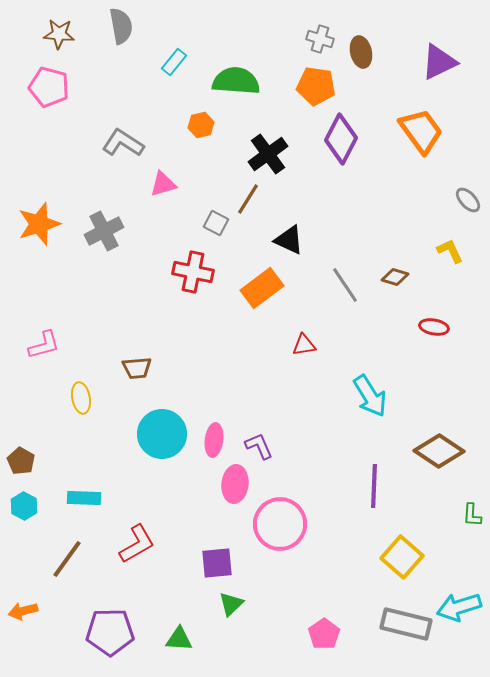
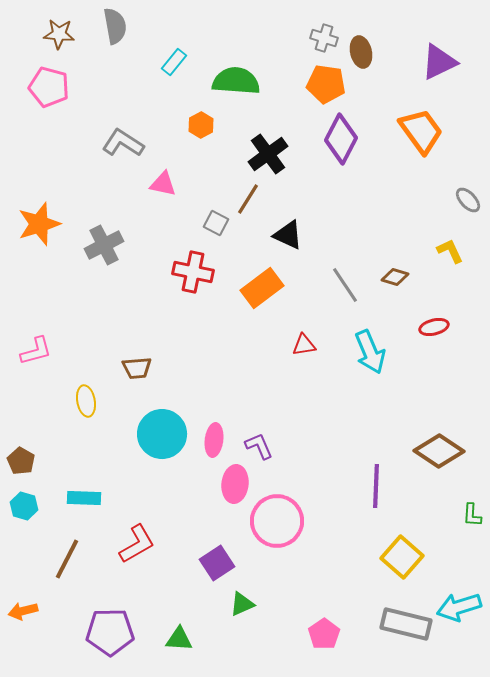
gray semicircle at (121, 26): moved 6 px left
gray cross at (320, 39): moved 4 px right, 1 px up
orange pentagon at (316, 86): moved 10 px right, 2 px up
orange hexagon at (201, 125): rotated 15 degrees counterclockwise
pink triangle at (163, 184): rotated 28 degrees clockwise
gray cross at (104, 231): moved 14 px down
black triangle at (289, 240): moved 1 px left, 5 px up
red ellipse at (434, 327): rotated 24 degrees counterclockwise
pink L-shape at (44, 345): moved 8 px left, 6 px down
cyan arrow at (370, 396): moved 44 px up; rotated 9 degrees clockwise
yellow ellipse at (81, 398): moved 5 px right, 3 px down
purple line at (374, 486): moved 2 px right
cyan hexagon at (24, 506): rotated 12 degrees counterclockwise
pink circle at (280, 524): moved 3 px left, 3 px up
brown line at (67, 559): rotated 9 degrees counterclockwise
purple square at (217, 563): rotated 28 degrees counterclockwise
green triangle at (231, 604): moved 11 px right; rotated 20 degrees clockwise
